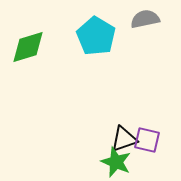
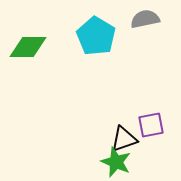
green diamond: rotated 18 degrees clockwise
purple square: moved 4 px right, 15 px up; rotated 24 degrees counterclockwise
